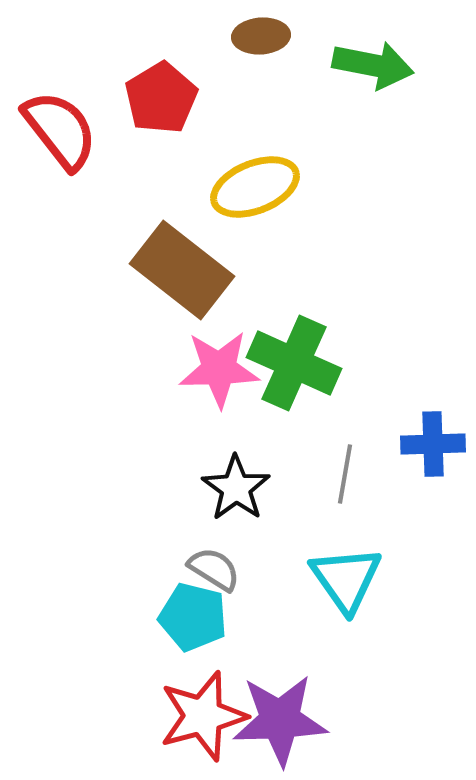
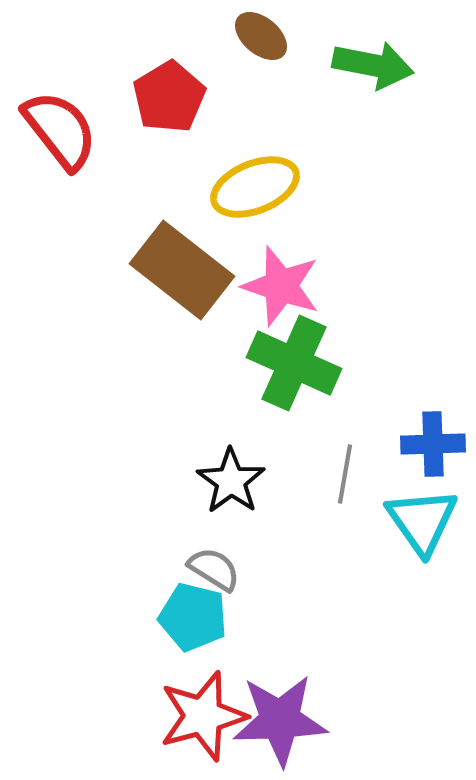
brown ellipse: rotated 44 degrees clockwise
red pentagon: moved 8 px right, 1 px up
pink star: moved 62 px right, 83 px up; rotated 20 degrees clockwise
black star: moved 5 px left, 7 px up
cyan triangle: moved 76 px right, 58 px up
